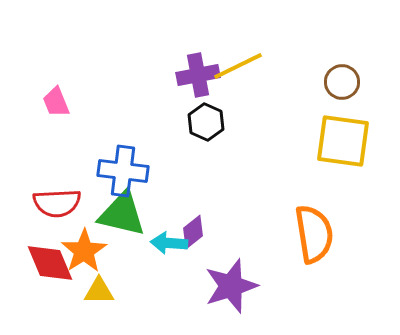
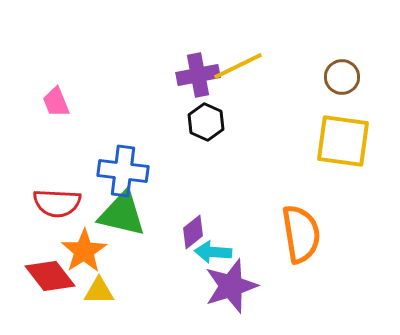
brown circle: moved 5 px up
red semicircle: rotated 6 degrees clockwise
orange semicircle: moved 13 px left
cyan arrow: moved 44 px right, 9 px down
red diamond: moved 13 px down; rotated 15 degrees counterclockwise
